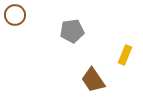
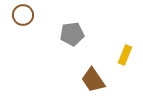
brown circle: moved 8 px right
gray pentagon: moved 3 px down
